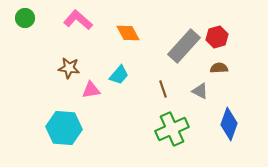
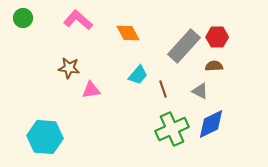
green circle: moved 2 px left
red hexagon: rotated 15 degrees clockwise
brown semicircle: moved 5 px left, 2 px up
cyan trapezoid: moved 19 px right
blue diamond: moved 18 px left; rotated 44 degrees clockwise
cyan hexagon: moved 19 px left, 9 px down
